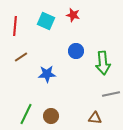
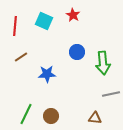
red star: rotated 16 degrees clockwise
cyan square: moved 2 px left
blue circle: moved 1 px right, 1 px down
